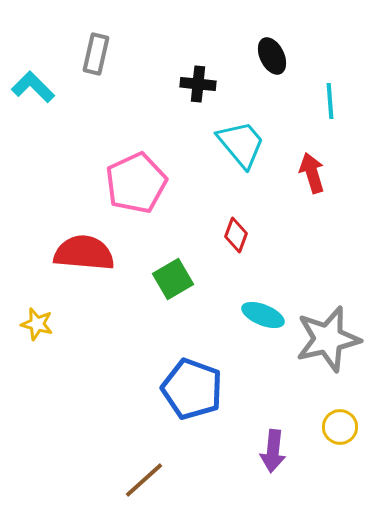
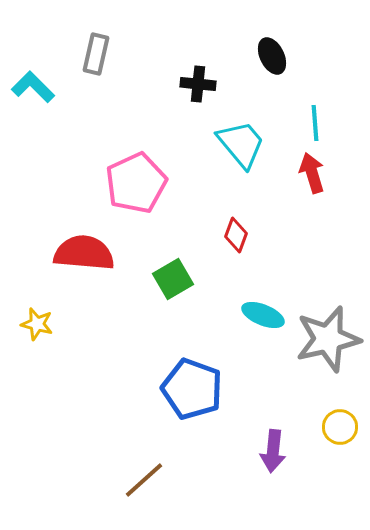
cyan line: moved 15 px left, 22 px down
